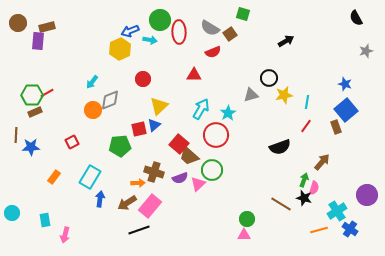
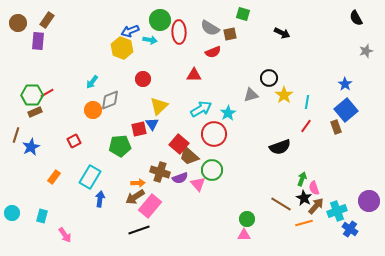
brown rectangle at (47, 27): moved 7 px up; rotated 42 degrees counterclockwise
brown square at (230, 34): rotated 24 degrees clockwise
black arrow at (286, 41): moved 4 px left, 8 px up; rotated 56 degrees clockwise
yellow hexagon at (120, 49): moved 2 px right, 1 px up; rotated 15 degrees counterclockwise
blue star at (345, 84): rotated 16 degrees clockwise
yellow star at (284, 95): rotated 24 degrees counterclockwise
cyan arrow at (201, 109): rotated 30 degrees clockwise
blue triangle at (154, 125): moved 2 px left, 1 px up; rotated 24 degrees counterclockwise
brown line at (16, 135): rotated 14 degrees clockwise
red circle at (216, 135): moved 2 px left, 1 px up
red square at (72, 142): moved 2 px right, 1 px up
blue star at (31, 147): rotated 24 degrees counterclockwise
brown arrow at (322, 162): moved 6 px left, 44 px down
brown cross at (154, 172): moved 6 px right
green arrow at (304, 180): moved 2 px left, 1 px up
pink triangle at (198, 184): rotated 28 degrees counterclockwise
pink semicircle at (314, 188): rotated 144 degrees clockwise
purple circle at (367, 195): moved 2 px right, 6 px down
black star at (304, 198): rotated 14 degrees clockwise
brown arrow at (127, 203): moved 8 px right, 6 px up
cyan cross at (337, 211): rotated 12 degrees clockwise
cyan rectangle at (45, 220): moved 3 px left, 4 px up; rotated 24 degrees clockwise
orange line at (319, 230): moved 15 px left, 7 px up
pink arrow at (65, 235): rotated 49 degrees counterclockwise
